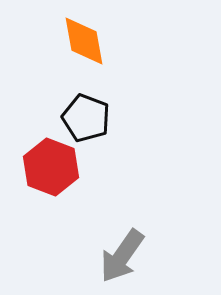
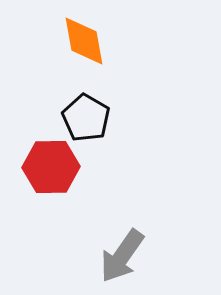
black pentagon: rotated 9 degrees clockwise
red hexagon: rotated 22 degrees counterclockwise
